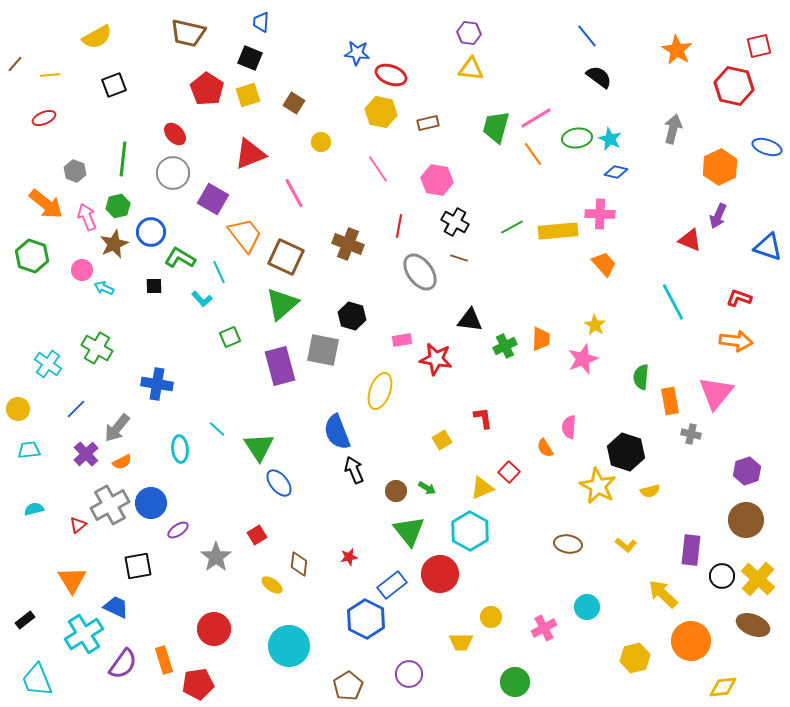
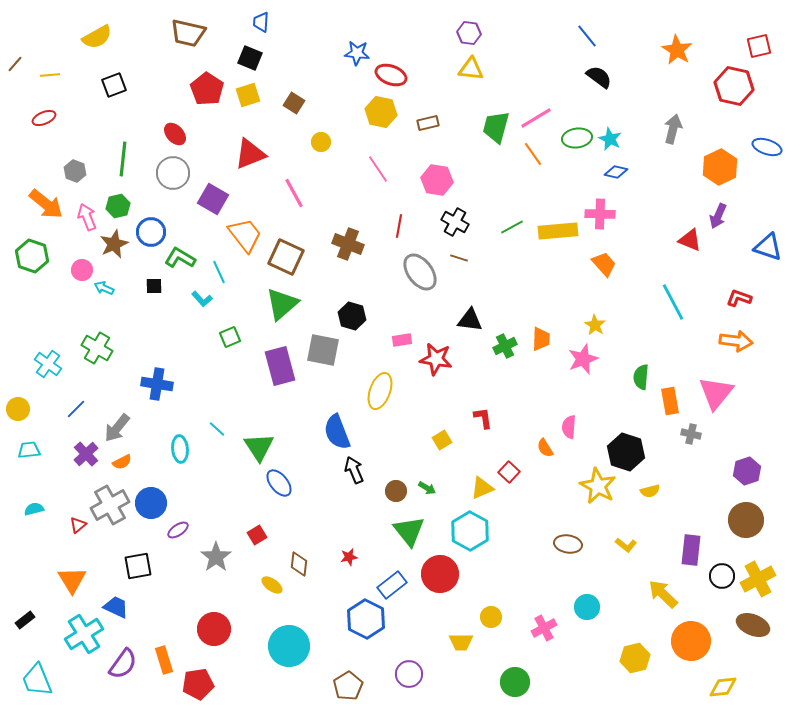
yellow cross at (758, 579): rotated 20 degrees clockwise
